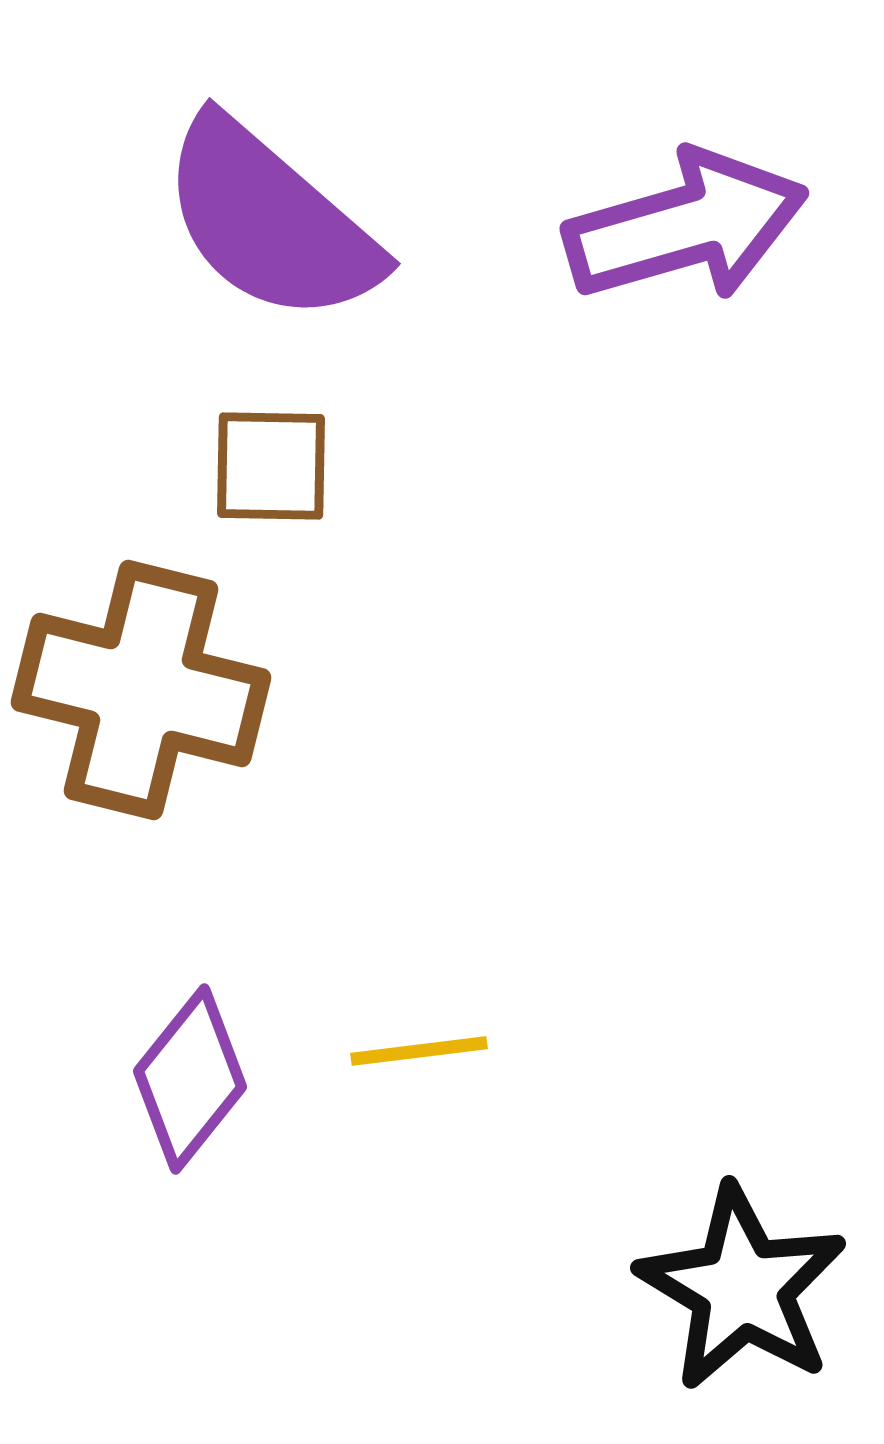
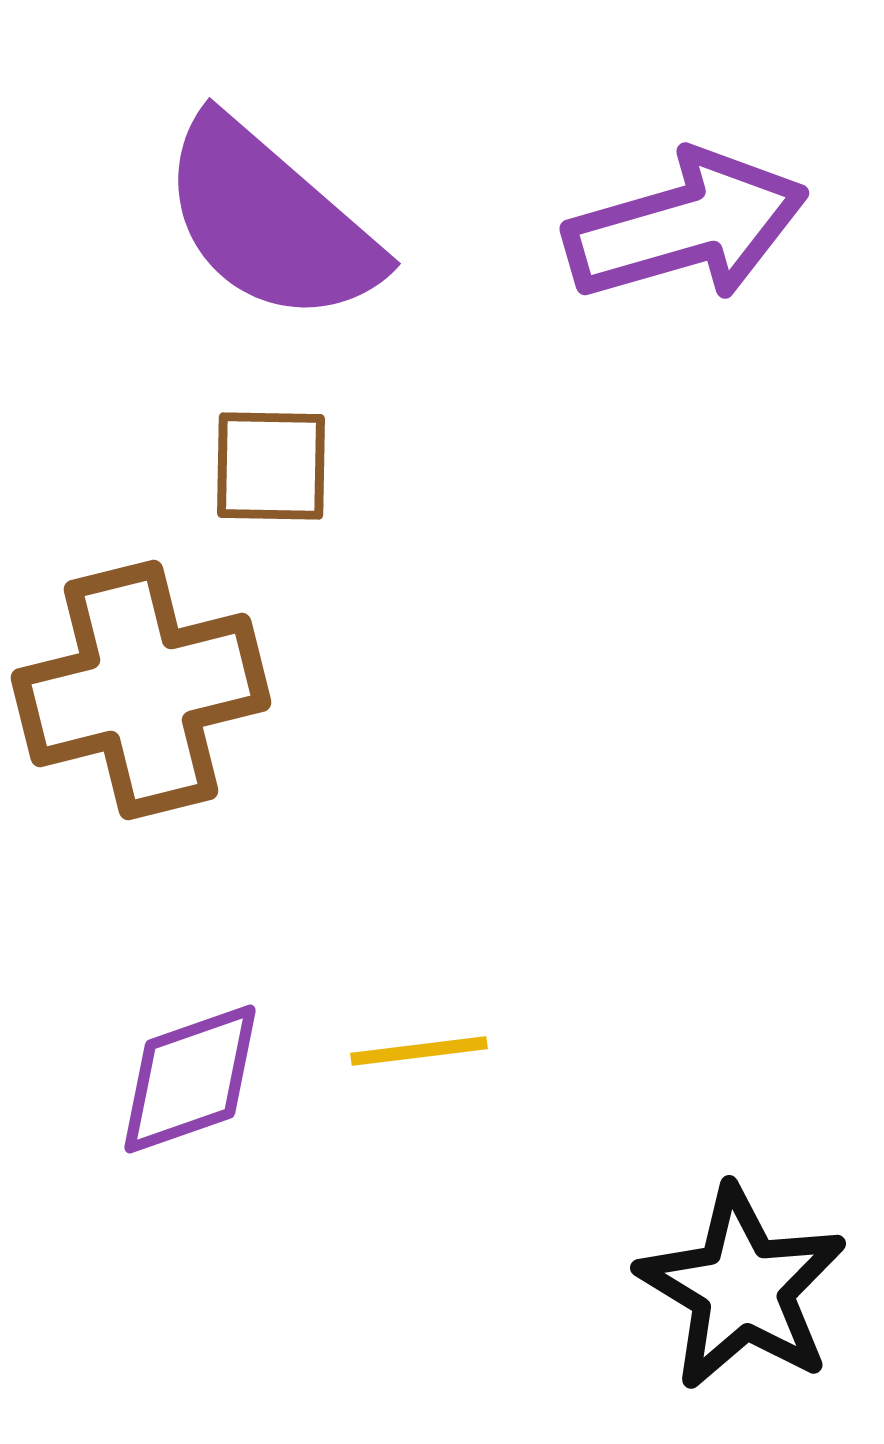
brown cross: rotated 28 degrees counterclockwise
purple diamond: rotated 32 degrees clockwise
